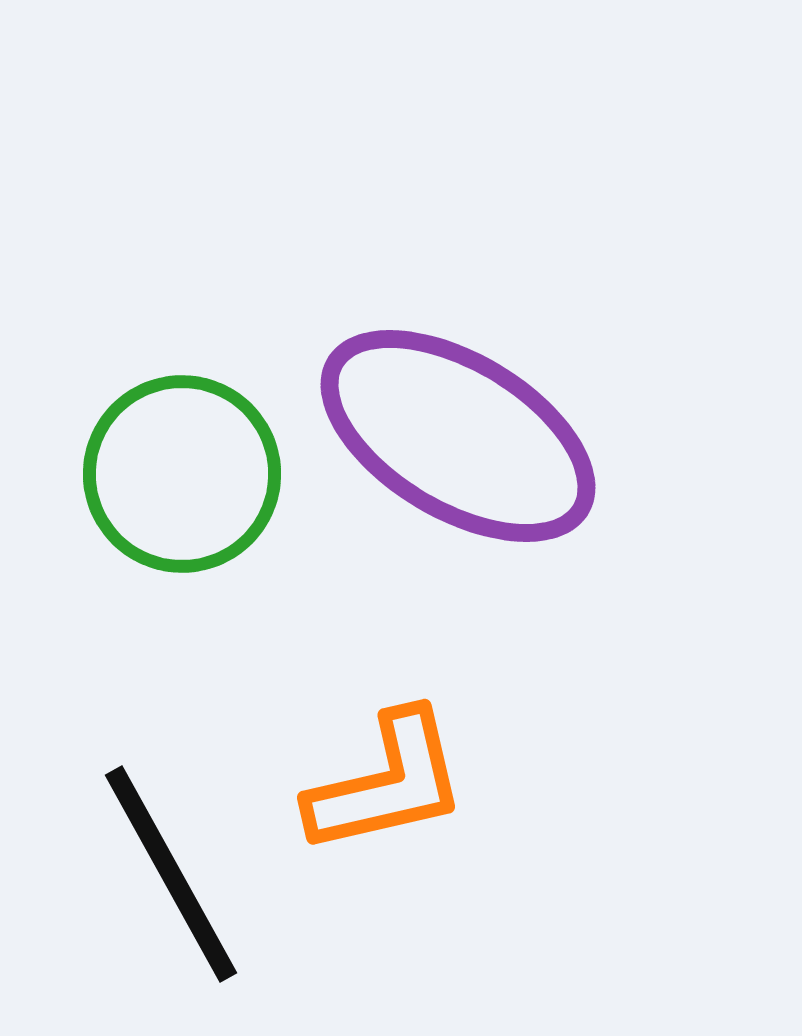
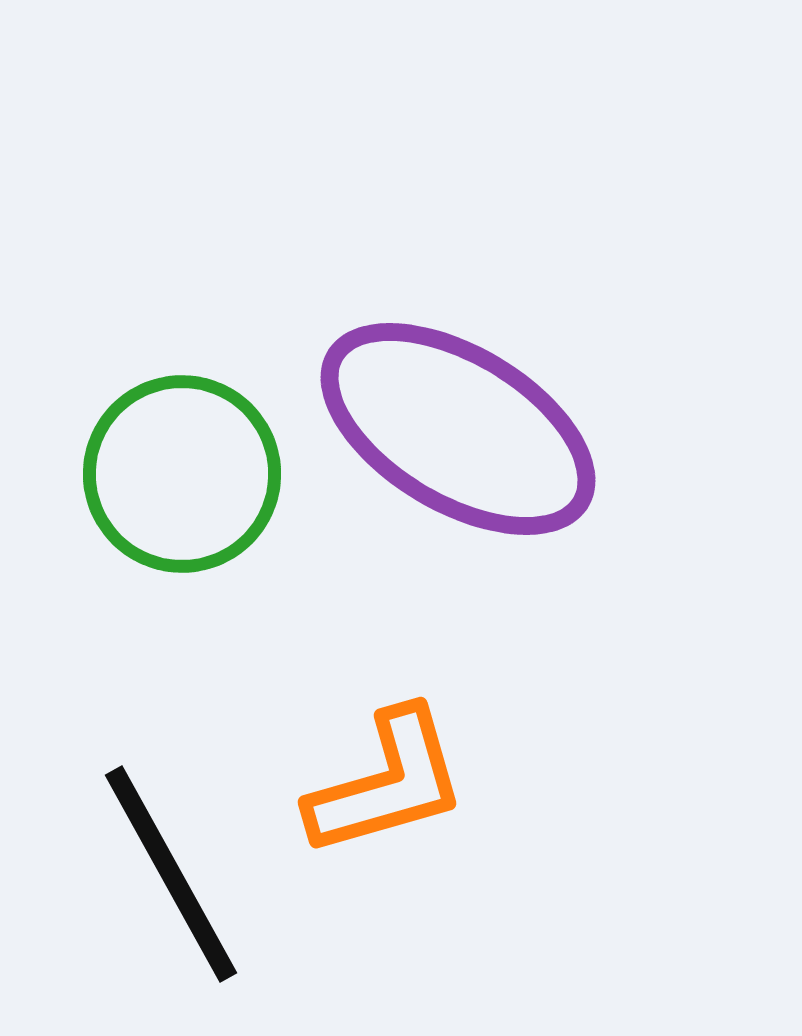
purple ellipse: moved 7 px up
orange L-shape: rotated 3 degrees counterclockwise
